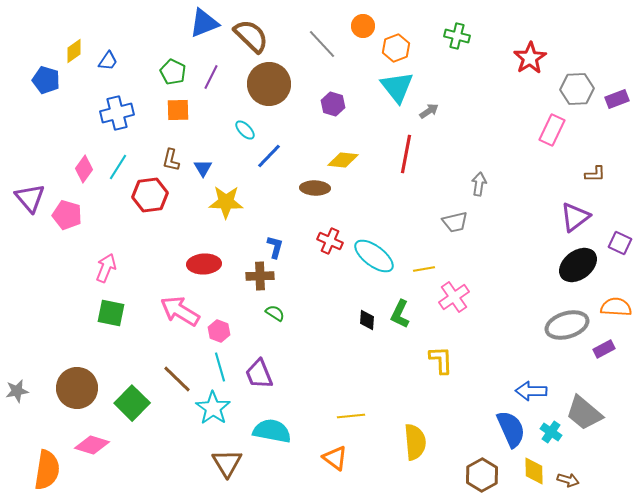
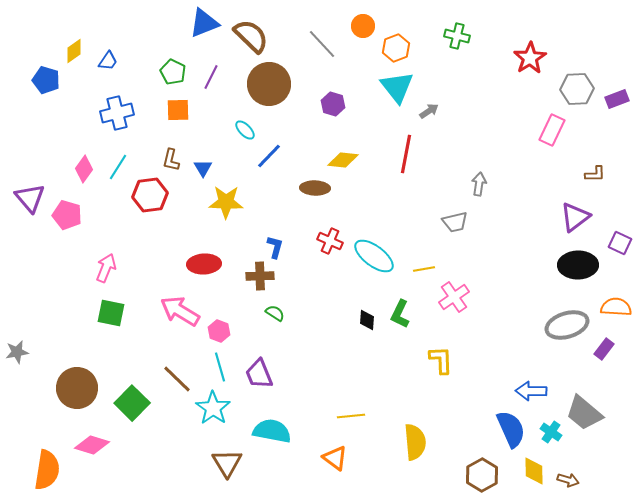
black ellipse at (578, 265): rotated 36 degrees clockwise
purple rectangle at (604, 349): rotated 25 degrees counterclockwise
gray star at (17, 391): moved 39 px up
